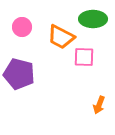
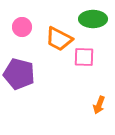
orange trapezoid: moved 2 px left, 2 px down
